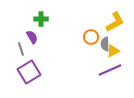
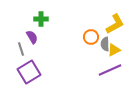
yellow L-shape: moved 2 px down
yellow triangle: moved 1 px right, 1 px up
